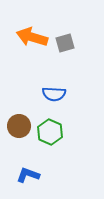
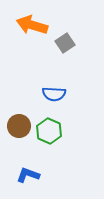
orange arrow: moved 12 px up
gray square: rotated 18 degrees counterclockwise
green hexagon: moved 1 px left, 1 px up
